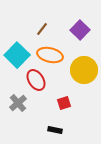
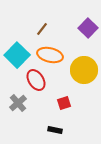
purple square: moved 8 px right, 2 px up
